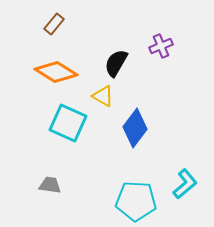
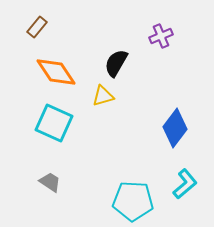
brown rectangle: moved 17 px left, 3 px down
purple cross: moved 10 px up
orange diamond: rotated 24 degrees clockwise
yellow triangle: rotated 45 degrees counterclockwise
cyan square: moved 14 px left
blue diamond: moved 40 px right
gray trapezoid: moved 3 px up; rotated 25 degrees clockwise
cyan pentagon: moved 3 px left
